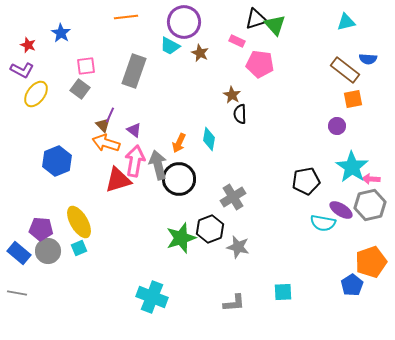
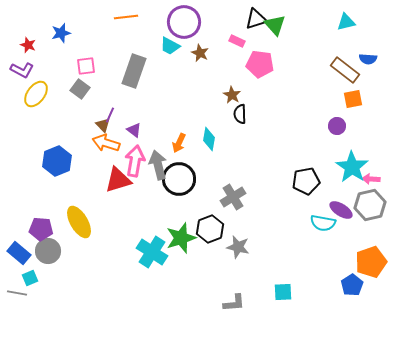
blue star at (61, 33): rotated 24 degrees clockwise
cyan square at (79, 248): moved 49 px left, 30 px down
cyan cross at (152, 297): moved 45 px up; rotated 12 degrees clockwise
